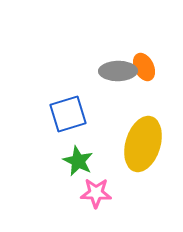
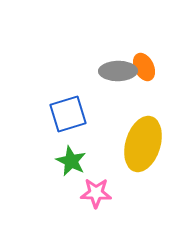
green star: moved 7 px left
